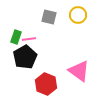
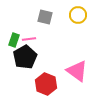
gray square: moved 4 px left
green rectangle: moved 2 px left, 3 px down
pink triangle: moved 2 px left
